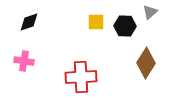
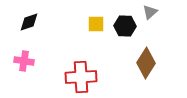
yellow square: moved 2 px down
